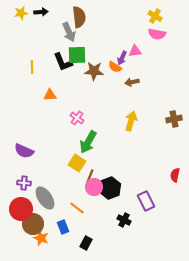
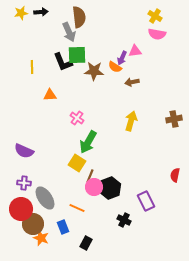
orange line: rotated 14 degrees counterclockwise
